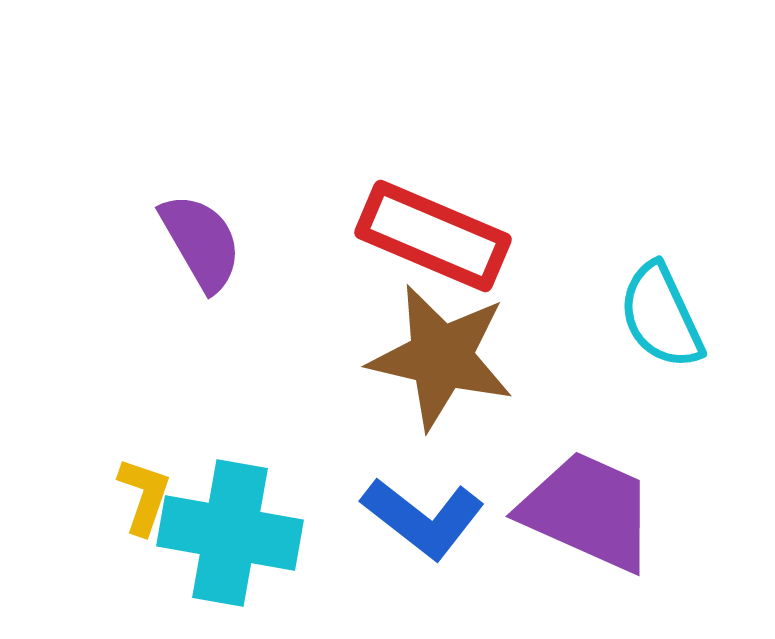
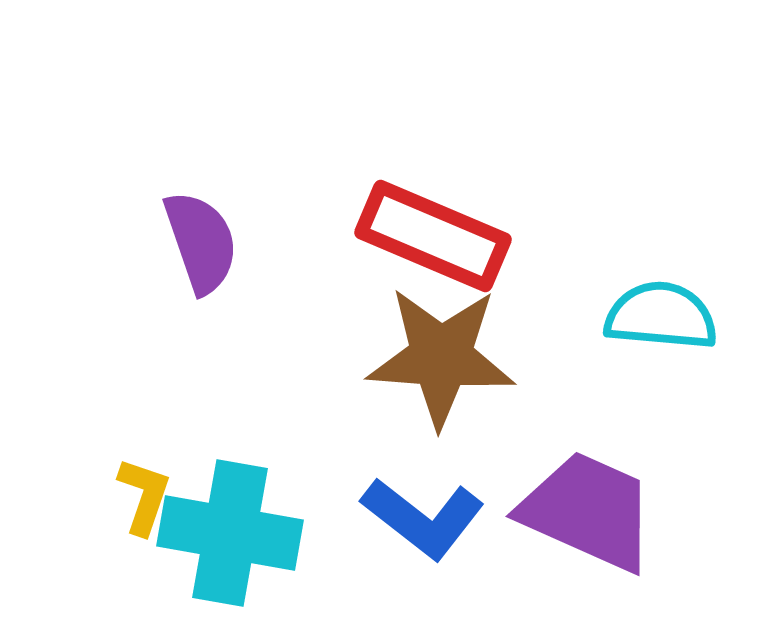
purple semicircle: rotated 11 degrees clockwise
cyan semicircle: rotated 120 degrees clockwise
brown star: rotated 9 degrees counterclockwise
